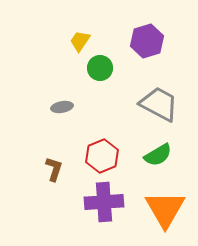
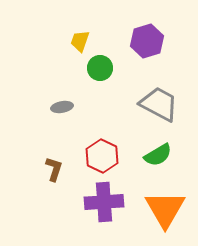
yellow trapezoid: rotated 15 degrees counterclockwise
red hexagon: rotated 12 degrees counterclockwise
